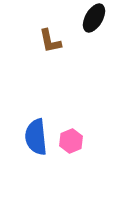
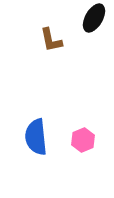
brown L-shape: moved 1 px right, 1 px up
pink hexagon: moved 12 px right, 1 px up
